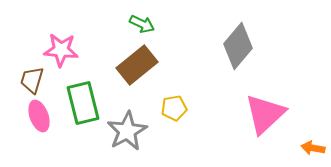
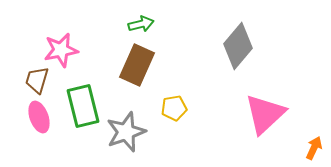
green arrow: moved 1 px left; rotated 40 degrees counterclockwise
pink star: rotated 16 degrees counterclockwise
brown rectangle: rotated 27 degrees counterclockwise
brown trapezoid: moved 5 px right
green rectangle: moved 3 px down
pink ellipse: moved 1 px down
gray star: moved 1 px left, 1 px down; rotated 9 degrees clockwise
orange arrow: moved 1 px right; rotated 105 degrees clockwise
